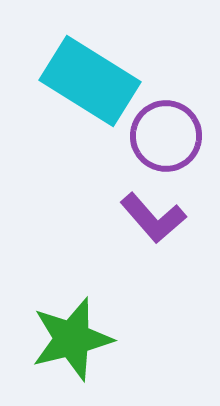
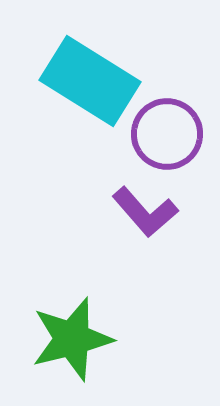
purple circle: moved 1 px right, 2 px up
purple L-shape: moved 8 px left, 6 px up
